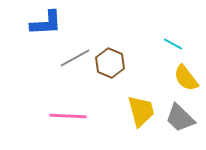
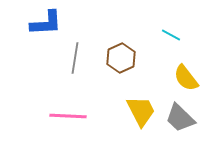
cyan line: moved 2 px left, 9 px up
gray line: rotated 52 degrees counterclockwise
brown hexagon: moved 11 px right, 5 px up; rotated 12 degrees clockwise
yellow trapezoid: rotated 12 degrees counterclockwise
